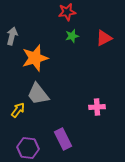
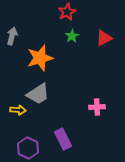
red star: rotated 18 degrees counterclockwise
green star: rotated 16 degrees counterclockwise
orange star: moved 5 px right
gray trapezoid: rotated 85 degrees counterclockwise
yellow arrow: rotated 56 degrees clockwise
purple hexagon: rotated 20 degrees clockwise
